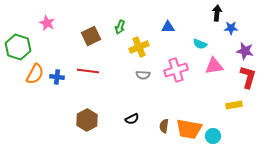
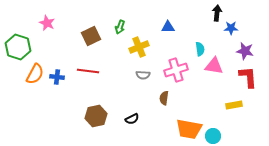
cyan semicircle: moved 5 px down; rotated 120 degrees counterclockwise
pink triangle: rotated 18 degrees clockwise
red L-shape: rotated 20 degrees counterclockwise
brown hexagon: moved 9 px right, 4 px up; rotated 15 degrees clockwise
brown semicircle: moved 28 px up
